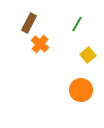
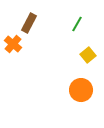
orange cross: moved 27 px left
